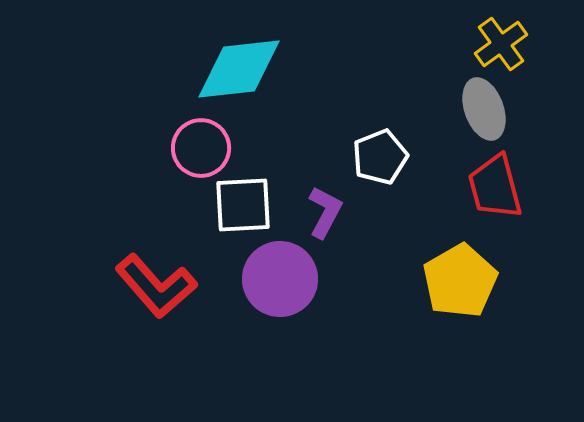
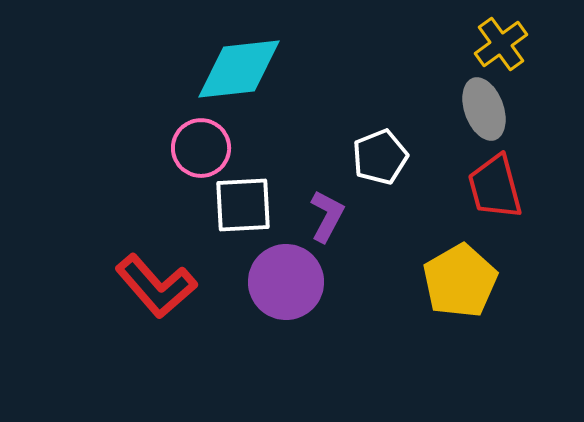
purple L-shape: moved 2 px right, 4 px down
purple circle: moved 6 px right, 3 px down
